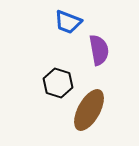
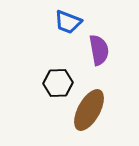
black hexagon: rotated 20 degrees counterclockwise
